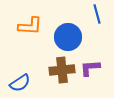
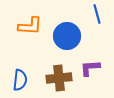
blue circle: moved 1 px left, 1 px up
brown cross: moved 3 px left, 8 px down
blue semicircle: moved 3 px up; rotated 50 degrees counterclockwise
